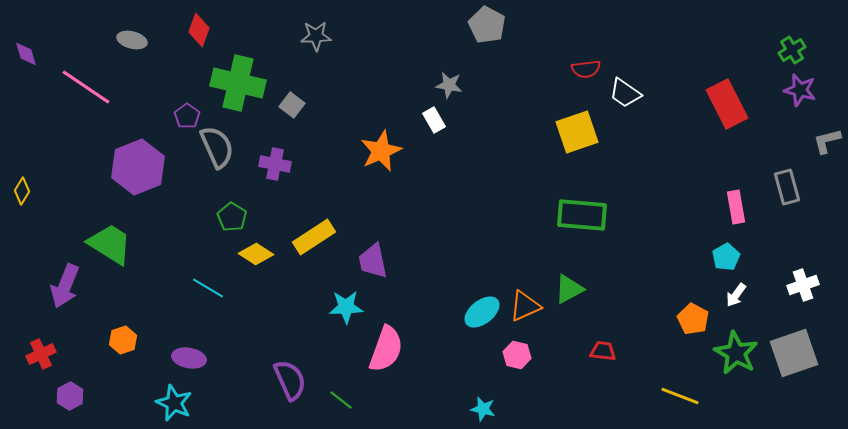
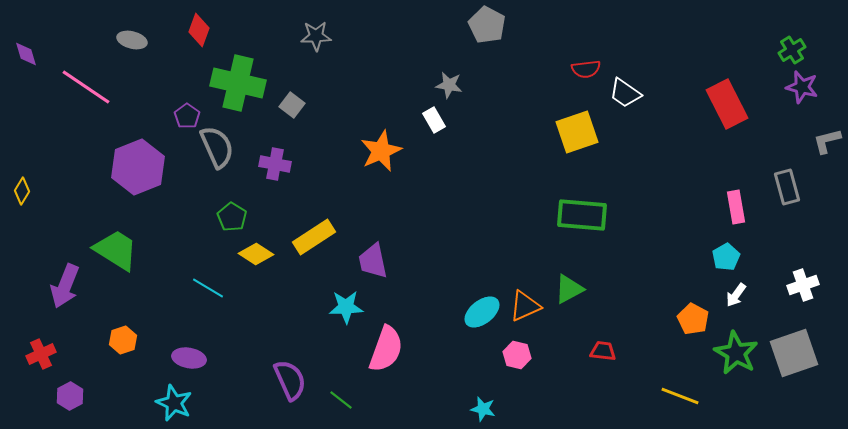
purple star at (800, 90): moved 2 px right, 3 px up
green trapezoid at (110, 244): moved 6 px right, 6 px down
